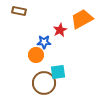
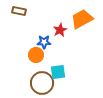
brown circle: moved 2 px left
